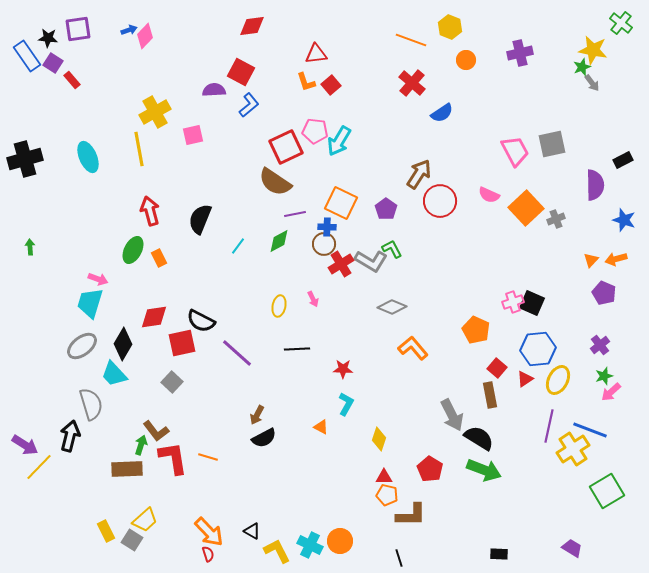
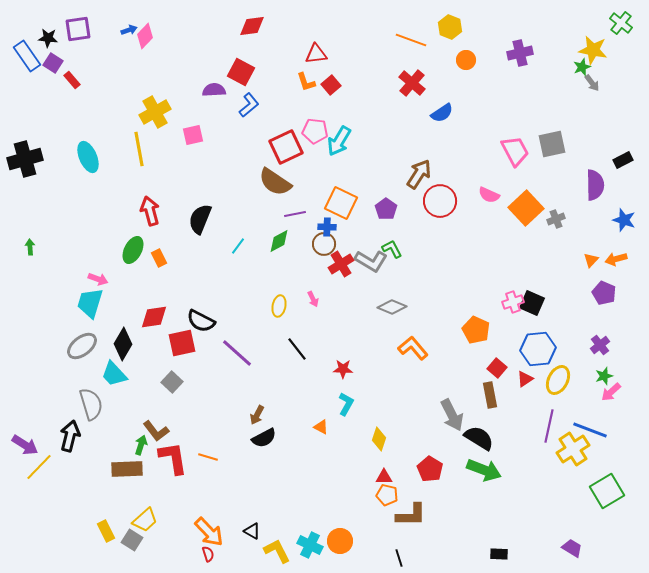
black line at (297, 349): rotated 55 degrees clockwise
